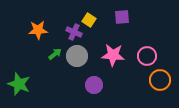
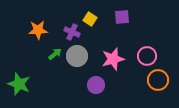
yellow square: moved 1 px right, 1 px up
purple cross: moved 2 px left
pink star: moved 4 px down; rotated 20 degrees counterclockwise
orange circle: moved 2 px left
purple circle: moved 2 px right
